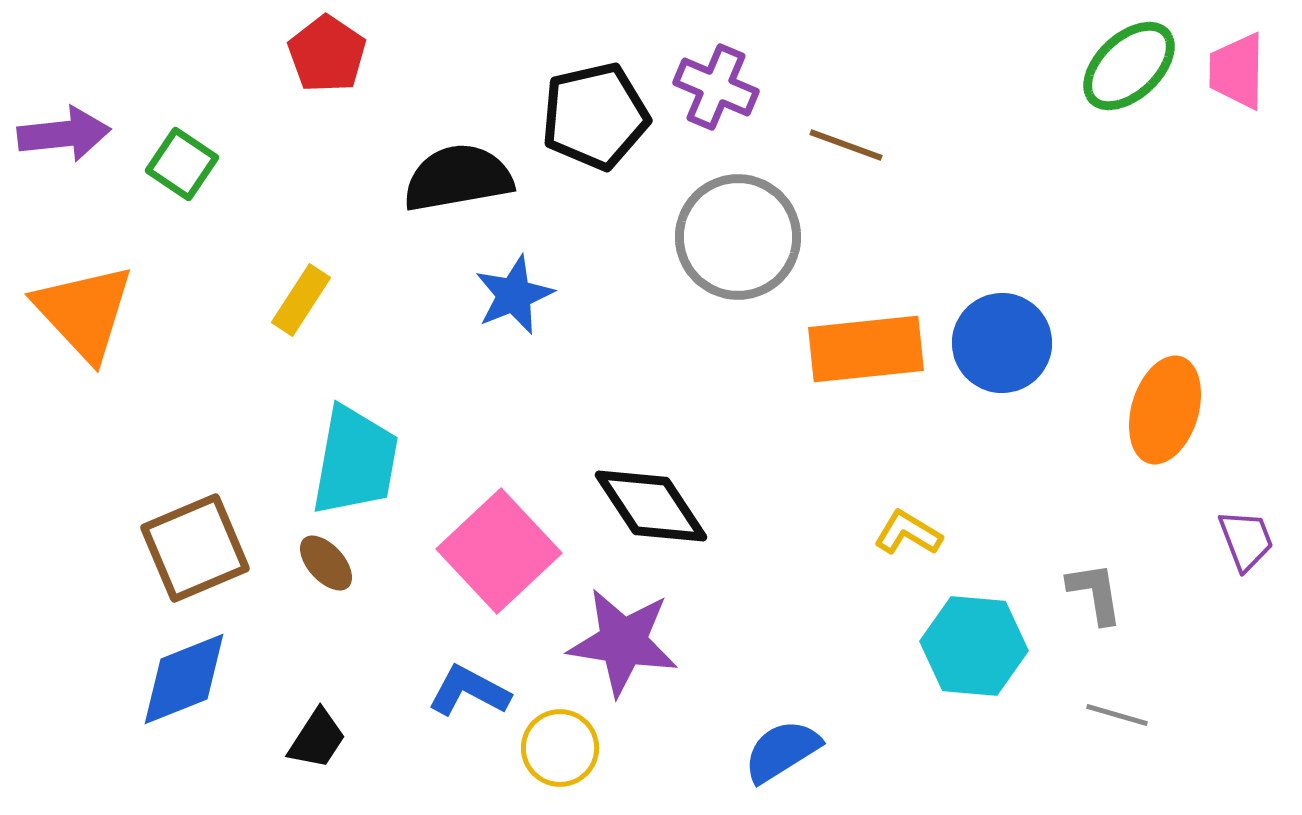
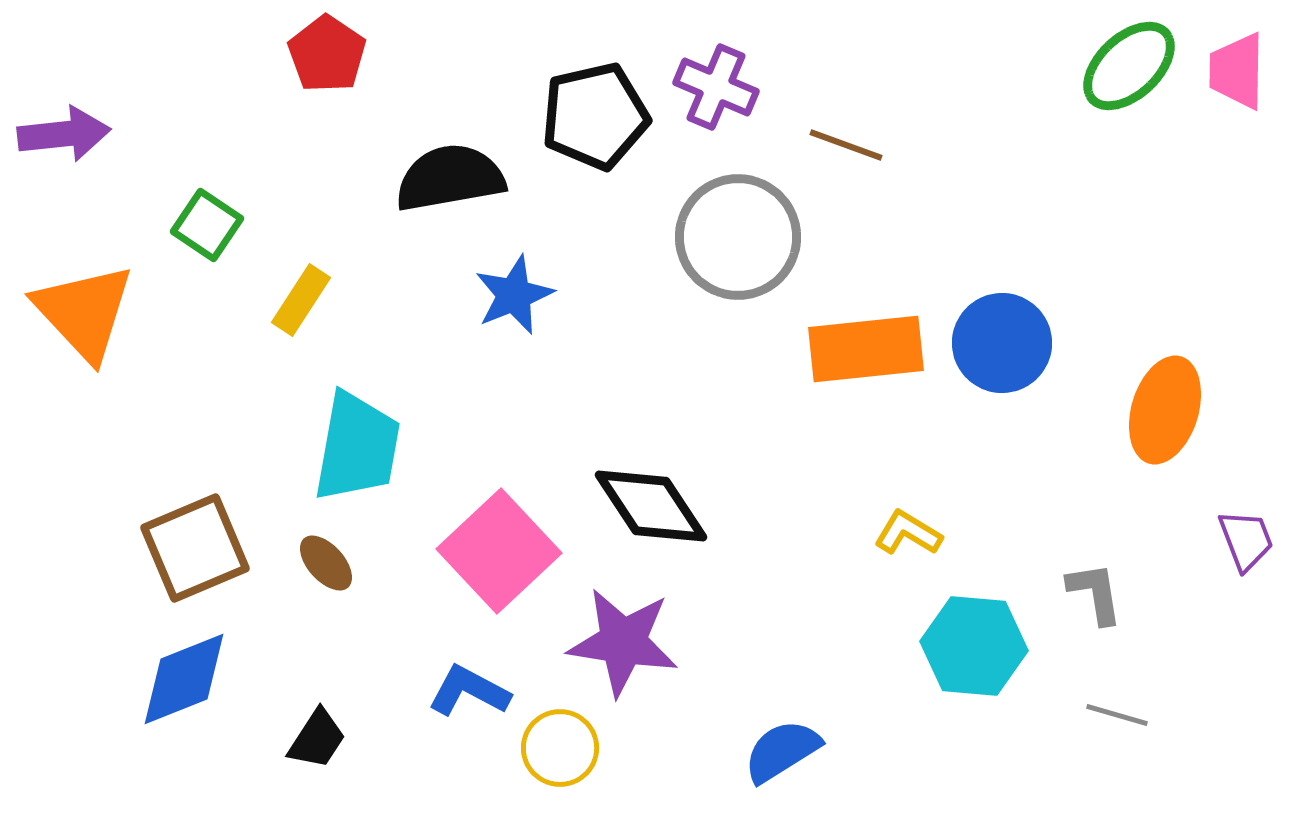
green square: moved 25 px right, 61 px down
black semicircle: moved 8 px left
cyan trapezoid: moved 2 px right, 14 px up
